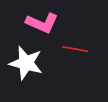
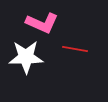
white star: moved 6 px up; rotated 16 degrees counterclockwise
